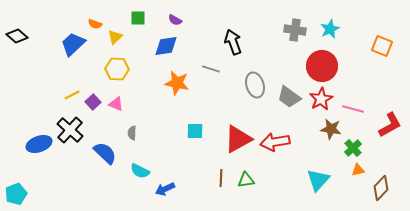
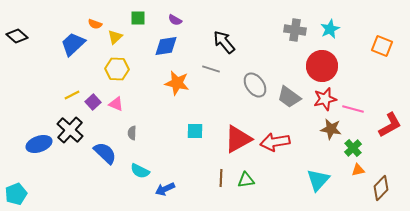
black arrow: moved 9 px left; rotated 20 degrees counterclockwise
gray ellipse: rotated 20 degrees counterclockwise
red star: moved 4 px right; rotated 15 degrees clockwise
